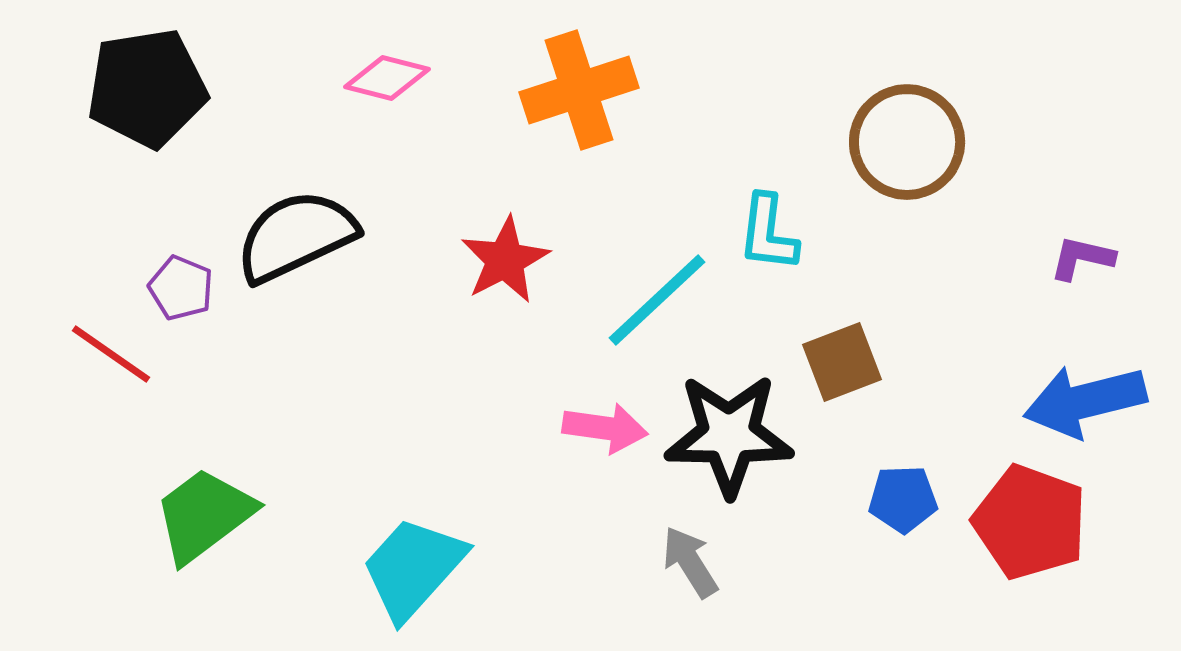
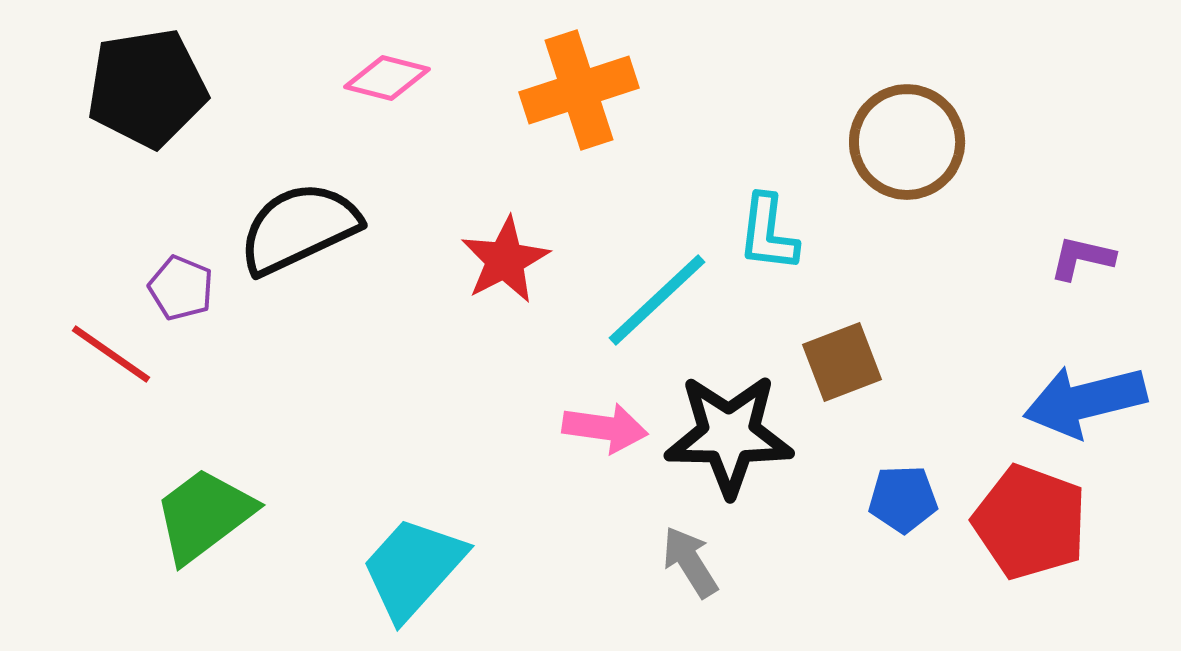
black semicircle: moved 3 px right, 8 px up
